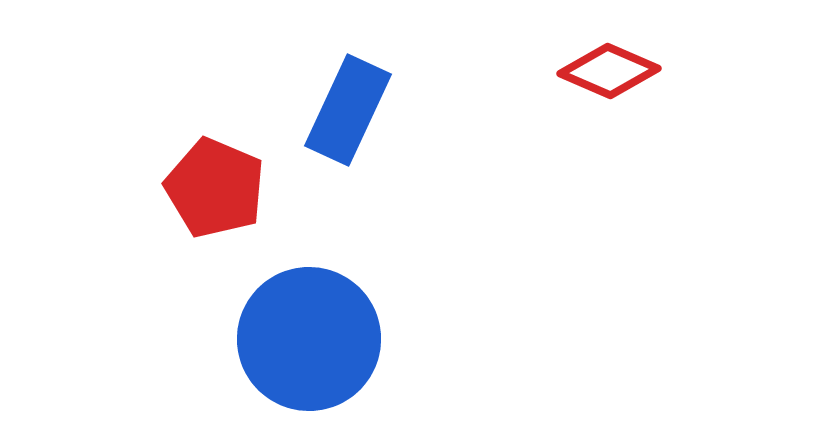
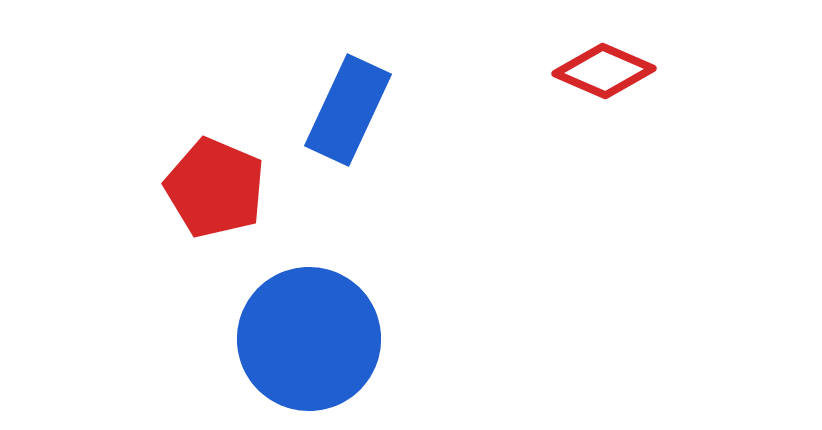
red diamond: moved 5 px left
